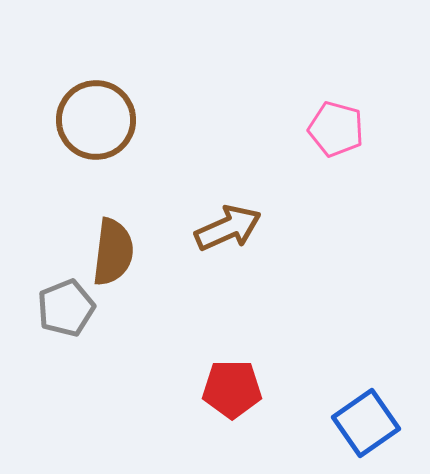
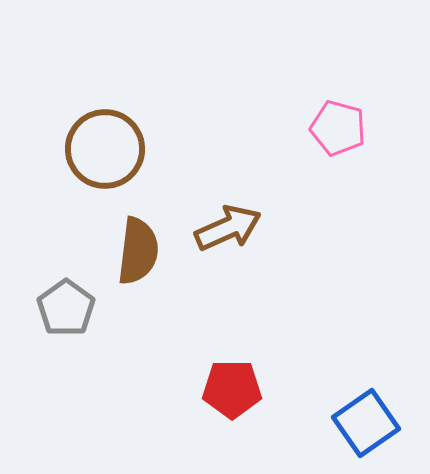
brown circle: moved 9 px right, 29 px down
pink pentagon: moved 2 px right, 1 px up
brown semicircle: moved 25 px right, 1 px up
gray pentagon: rotated 14 degrees counterclockwise
